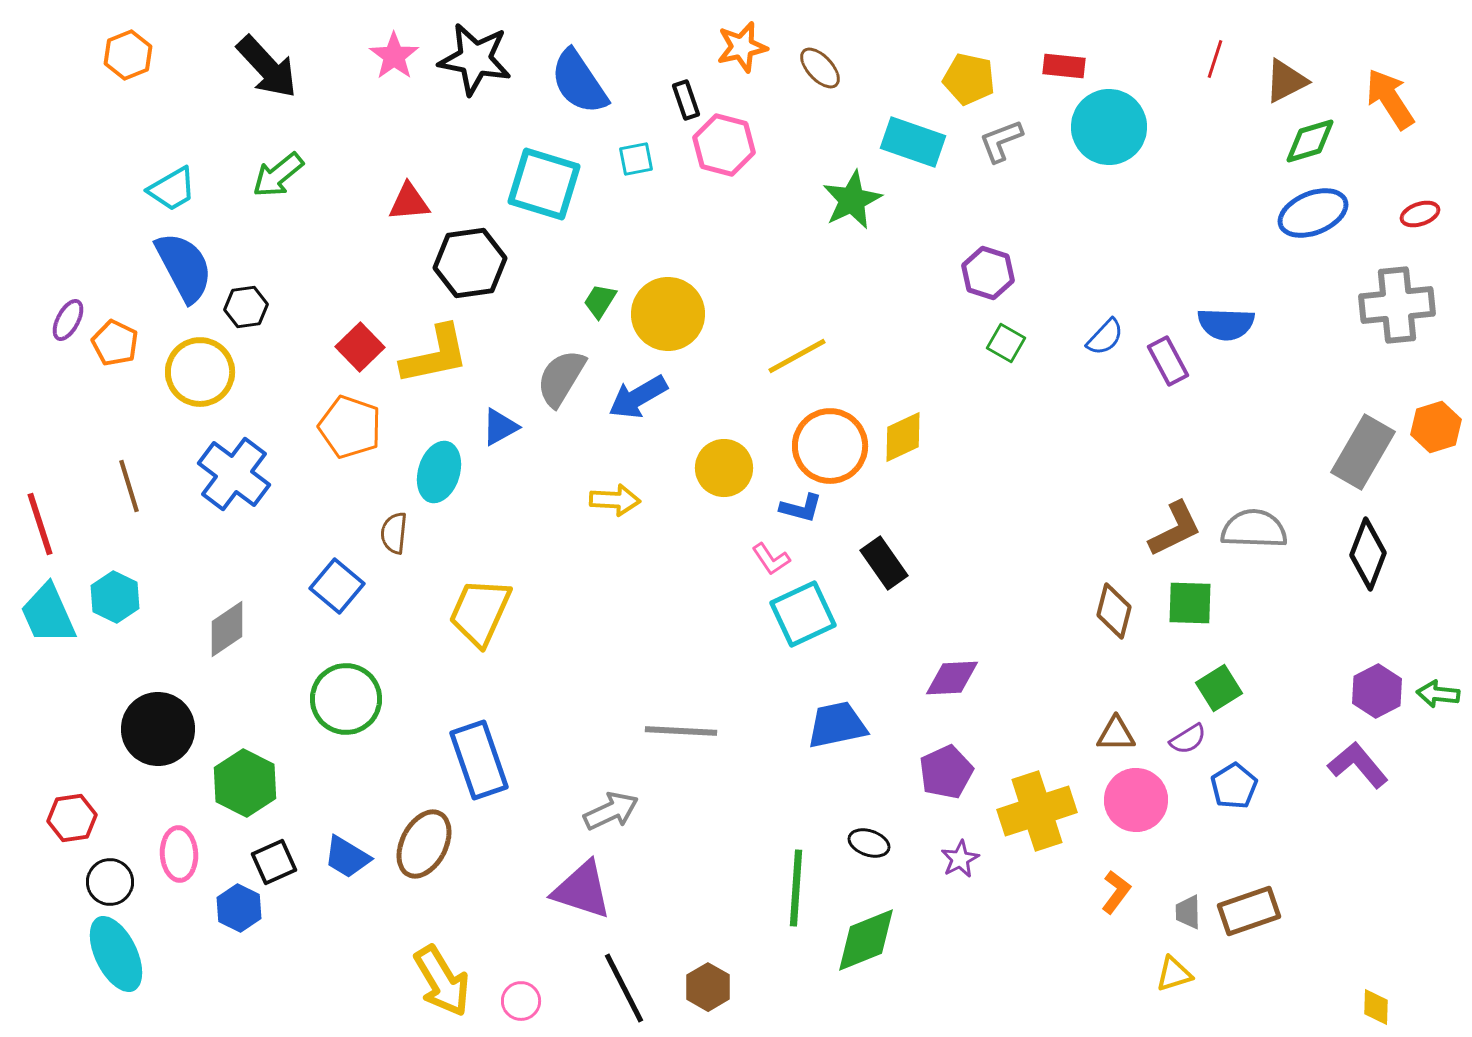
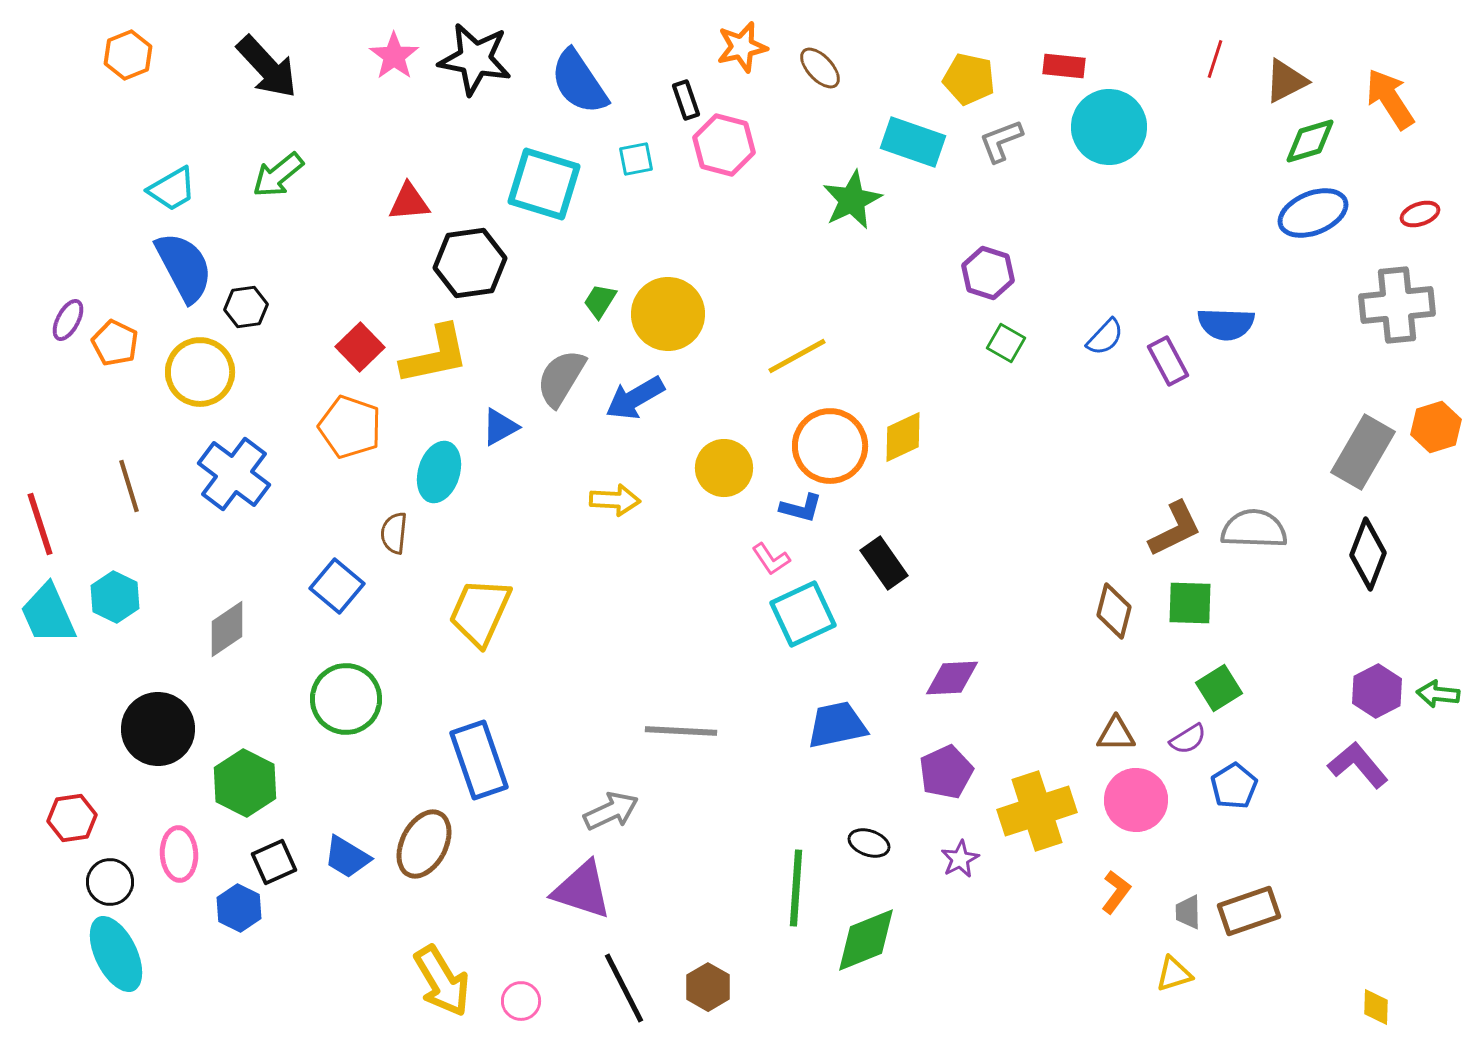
blue arrow at (638, 397): moved 3 px left, 1 px down
